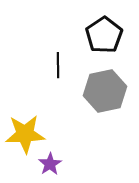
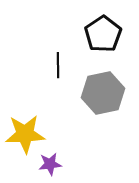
black pentagon: moved 1 px left, 1 px up
gray hexagon: moved 2 px left, 2 px down
purple star: rotated 25 degrees clockwise
